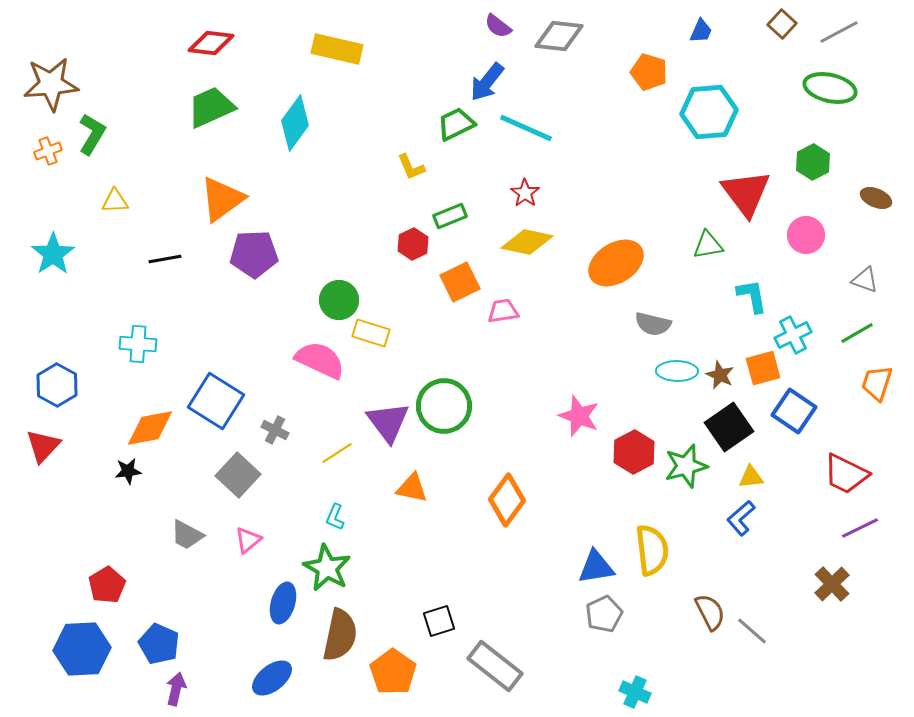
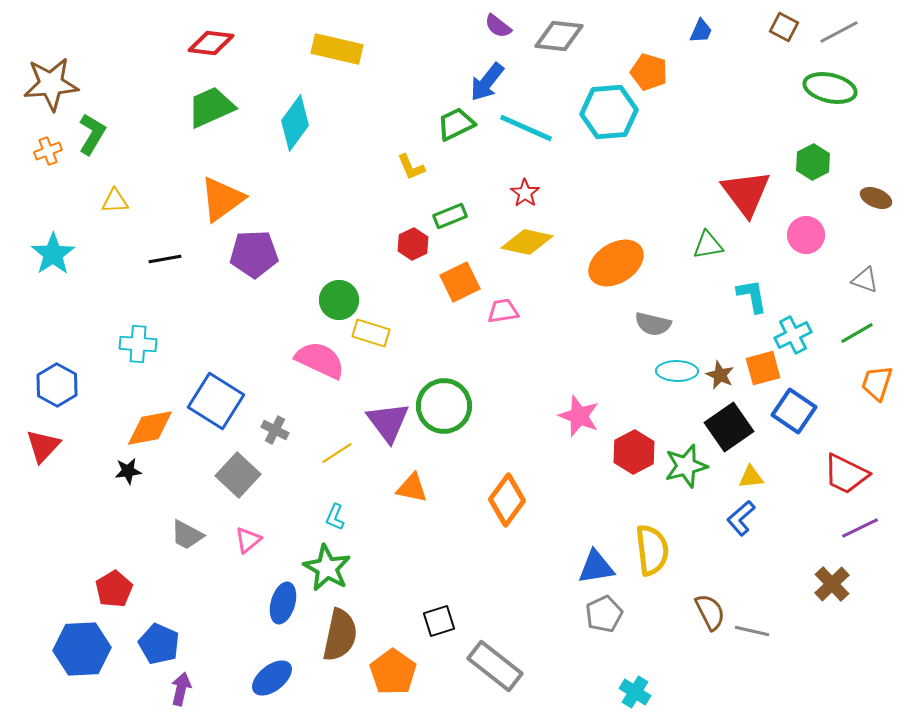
brown square at (782, 24): moved 2 px right, 3 px down; rotated 16 degrees counterclockwise
cyan hexagon at (709, 112): moved 100 px left
red pentagon at (107, 585): moved 7 px right, 4 px down
gray line at (752, 631): rotated 28 degrees counterclockwise
purple arrow at (176, 689): moved 5 px right
cyan cross at (635, 692): rotated 8 degrees clockwise
